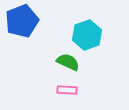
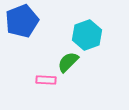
green semicircle: rotated 70 degrees counterclockwise
pink rectangle: moved 21 px left, 10 px up
